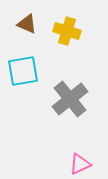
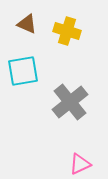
gray cross: moved 3 px down
